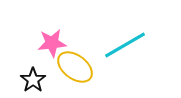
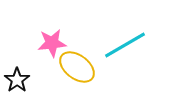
yellow ellipse: moved 2 px right
black star: moved 16 px left
